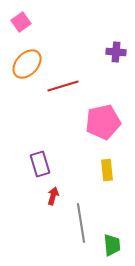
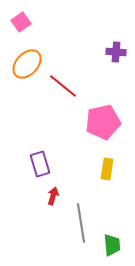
red line: rotated 56 degrees clockwise
yellow rectangle: moved 1 px up; rotated 15 degrees clockwise
